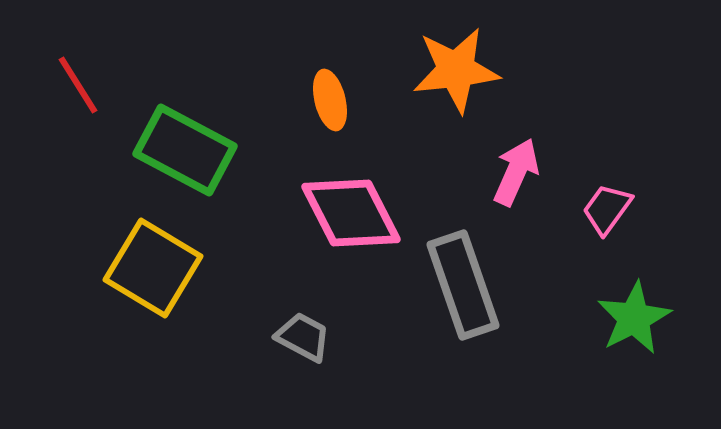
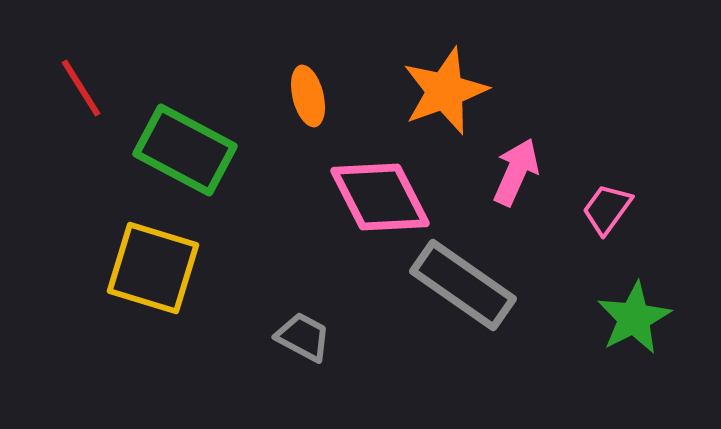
orange star: moved 11 px left, 21 px down; rotated 14 degrees counterclockwise
red line: moved 3 px right, 3 px down
orange ellipse: moved 22 px left, 4 px up
pink diamond: moved 29 px right, 16 px up
yellow square: rotated 14 degrees counterclockwise
gray rectangle: rotated 36 degrees counterclockwise
